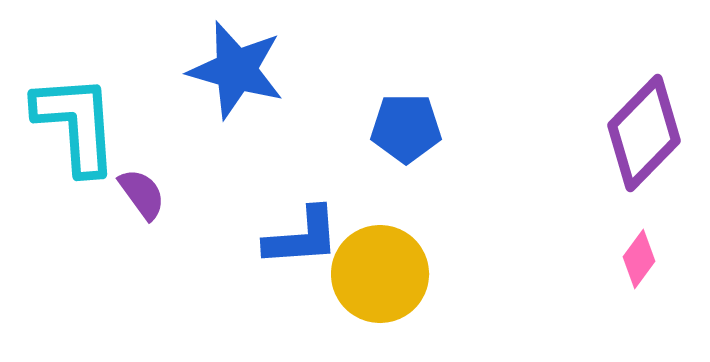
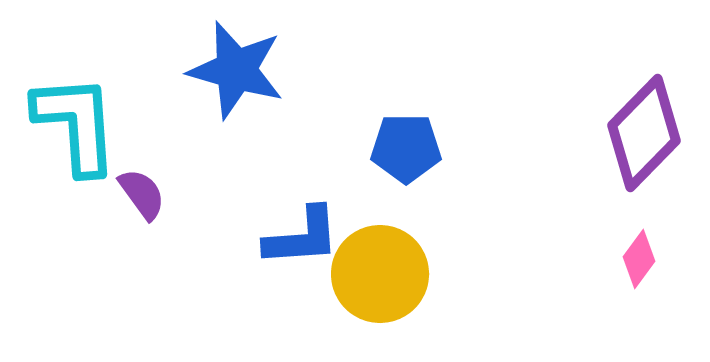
blue pentagon: moved 20 px down
